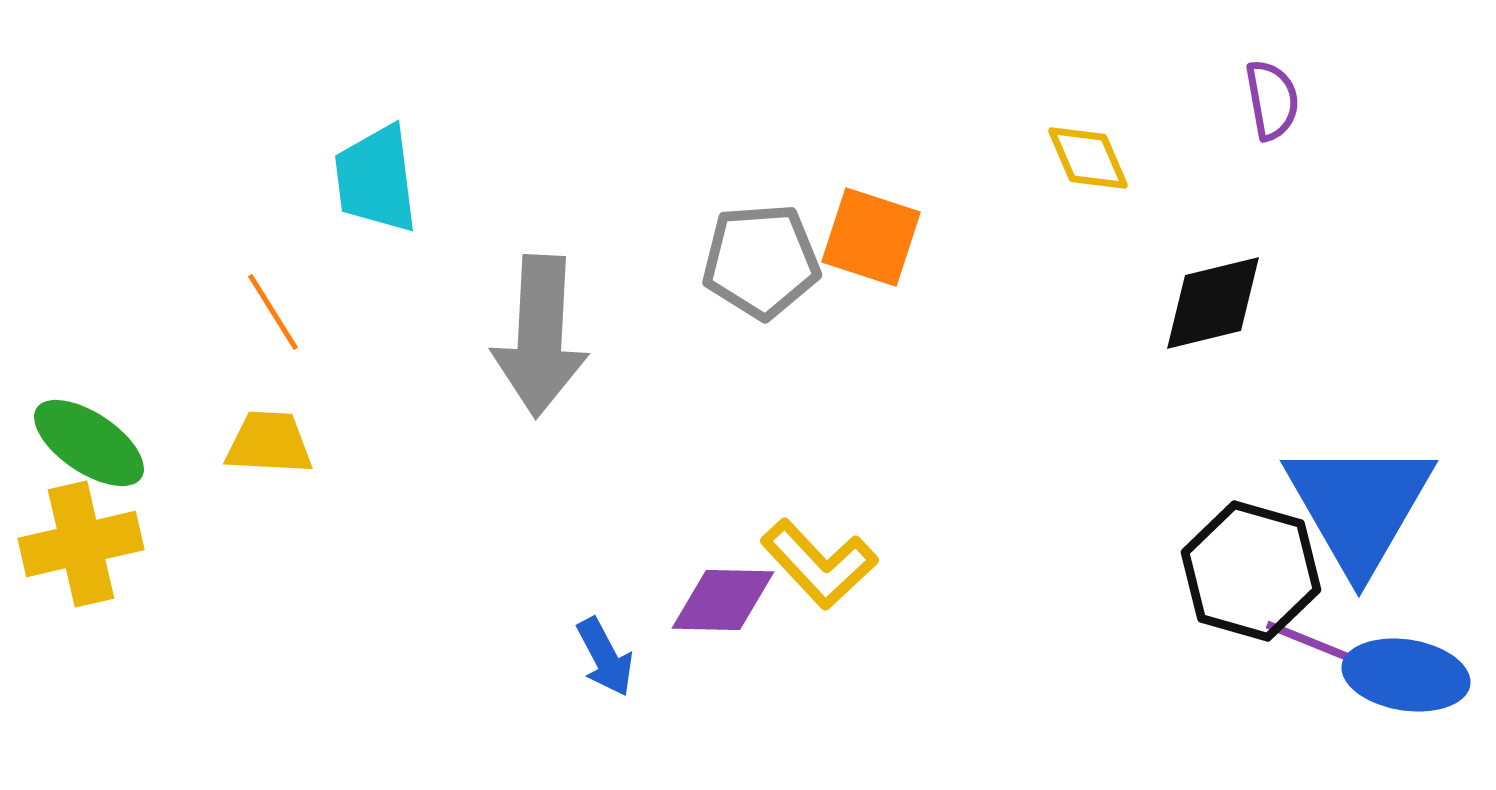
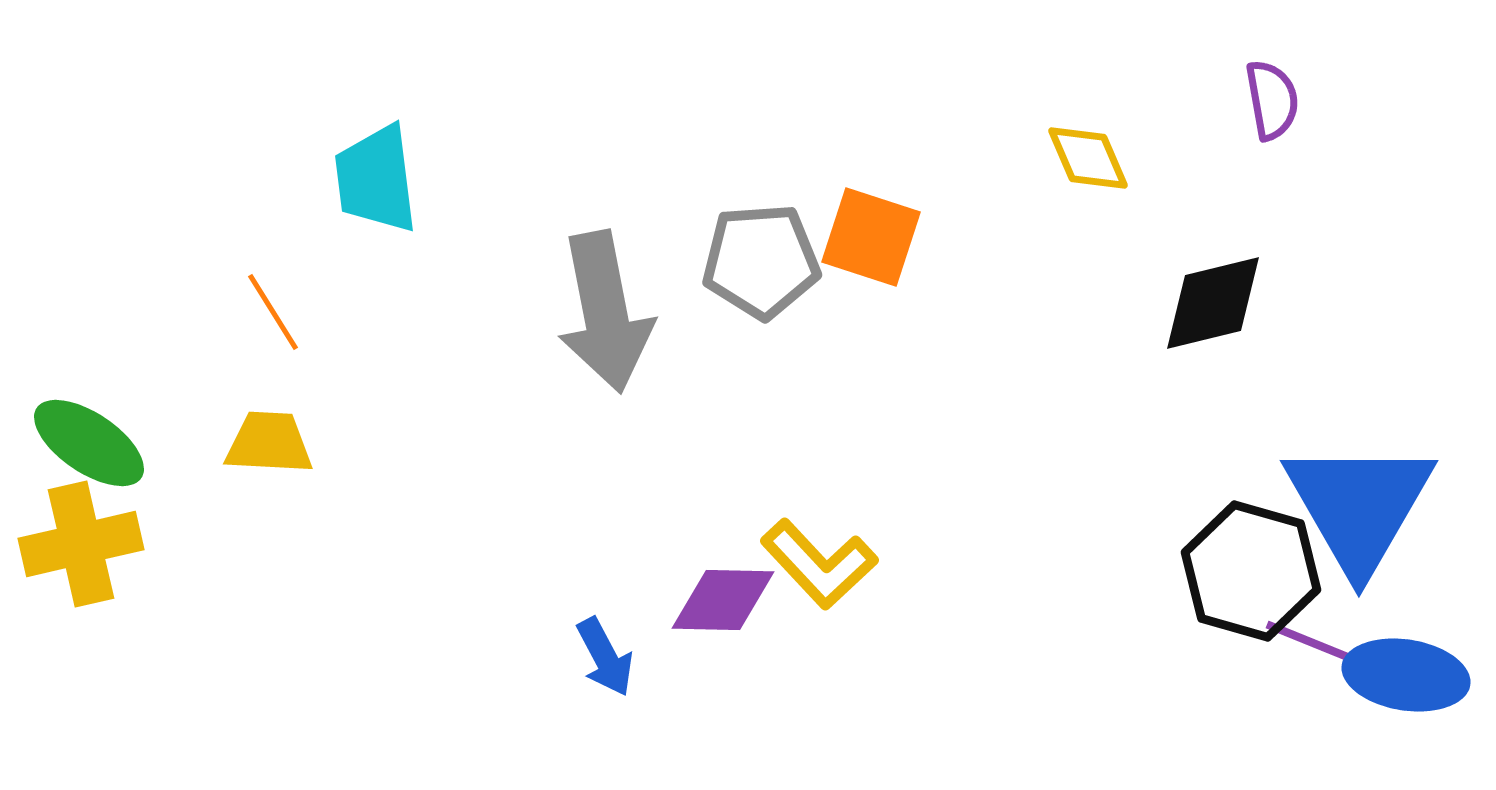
gray arrow: moved 65 px right, 24 px up; rotated 14 degrees counterclockwise
